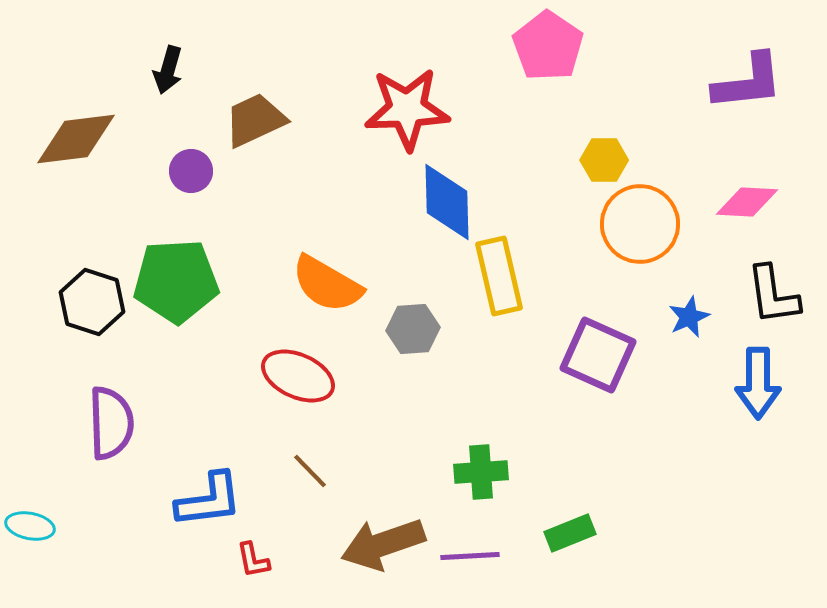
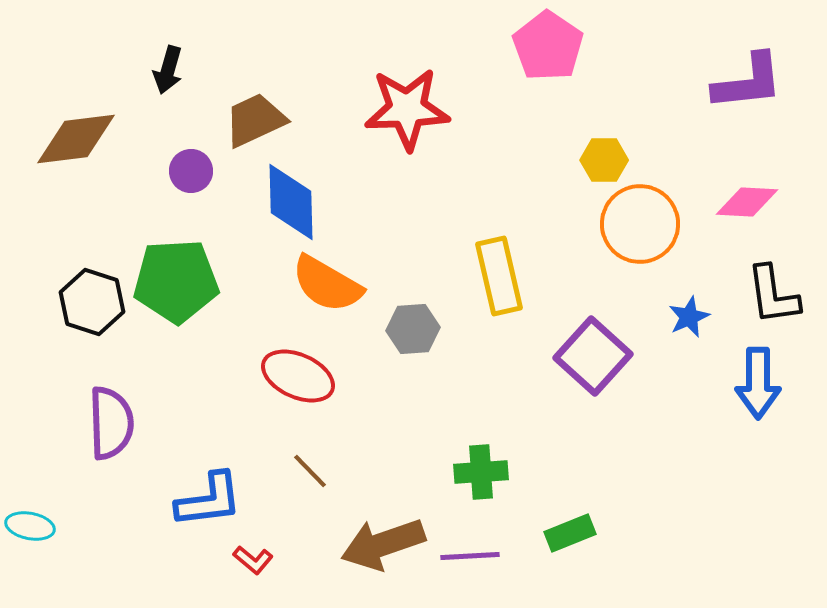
blue diamond: moved 156 px left
purple square: moved 5 px left, 1 px down; rotated 18 degrees clockwise
red L-shape: rotated 39 degrees counterclockwise
